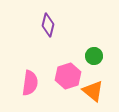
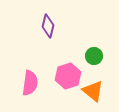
purple diamond: moved 1 px down
